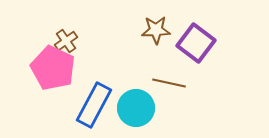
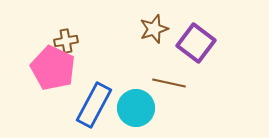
brown star: moved 2 px left, 1 px up; rotated 16 degrees counterclockwise
brown cross: rotated 25 degrees clockwise
